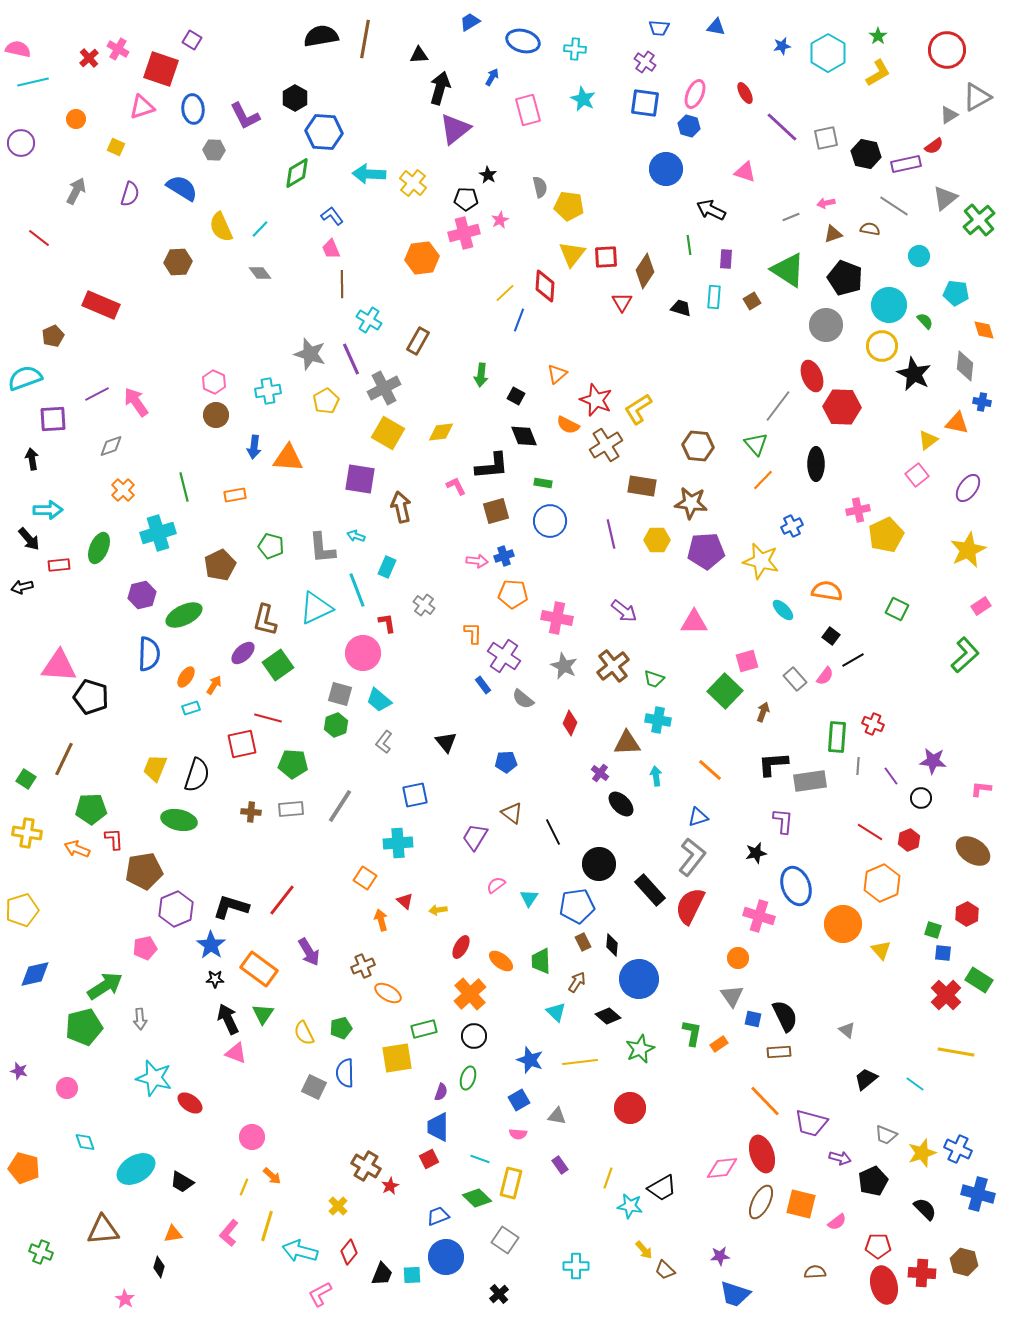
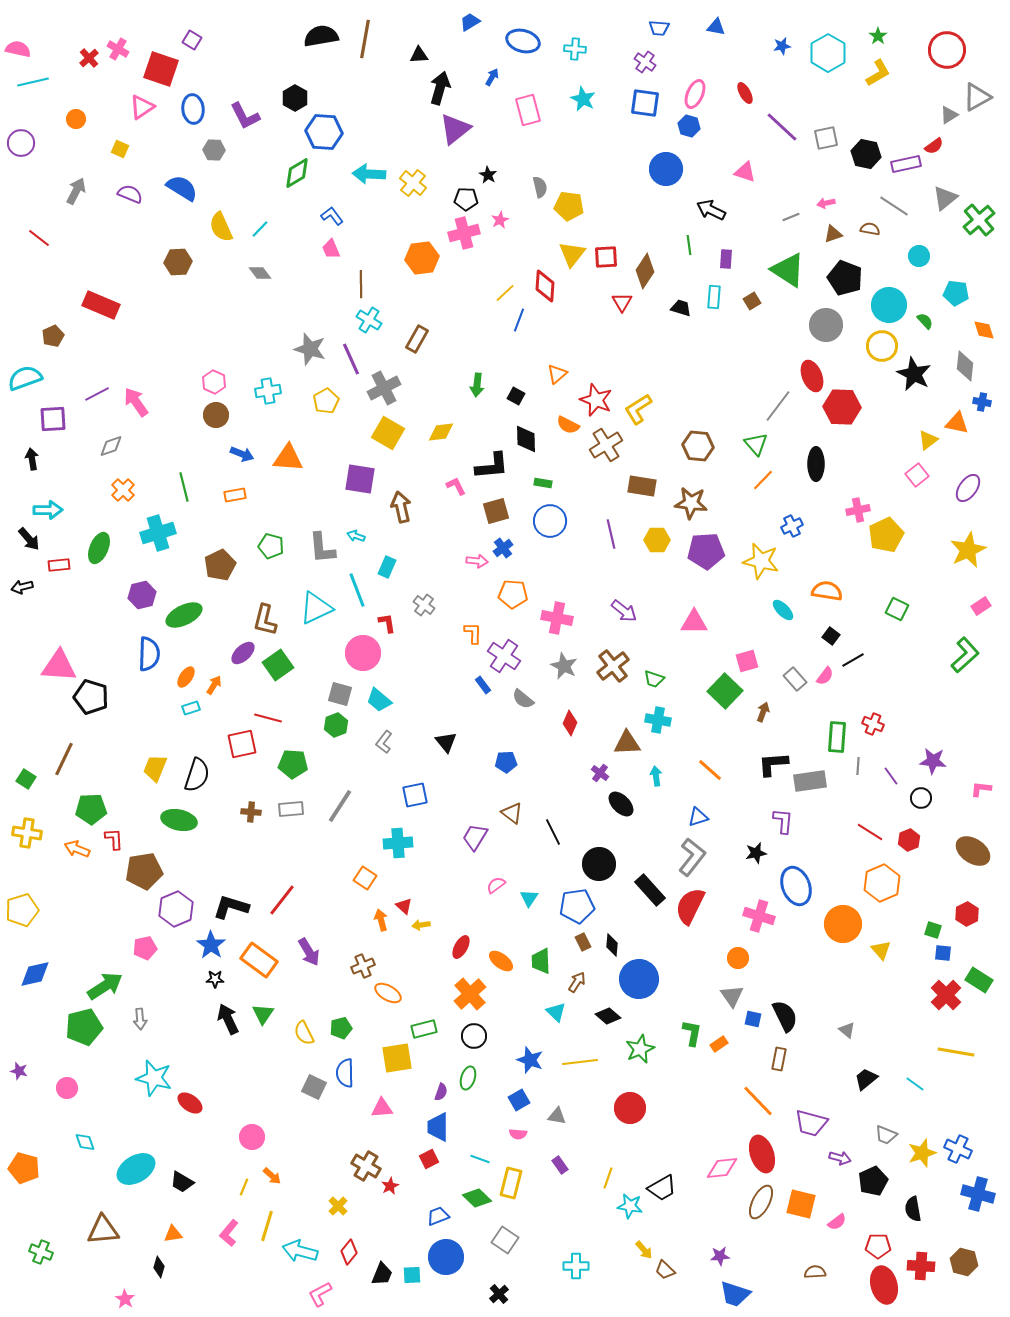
pink triangle at (142, 107): rotated 16 degrees counterclockwise
yellow square at (116, 147): moved 4 px right, 2 px down
purple semicircle at (130, 194): rotated 85 degrees counterclockwise
brown line at (342, 284): moved 19 px right
brown rectangle at (418, 341): moved 1 px left, 2 px up
gray star at (310, 354): moved 5 px up
green arrow at (481, 375): moved 4 px left, 10 px down
black diamond at (524, 436): moved 2 px right, 3 px down; rotated 20 degrees clockwise
blue arrow at (254, 447): moved 12 px left, 7 px down; rotated 75 degrees counterclockwise
blue cross at (504, 556): moved 1 px left, 8 px up; rotated 18 degrees counterclockwise
red triangle at (405, 901): moved 1 px left, 5 px down
yellow arrow at (438, 910): moved 17 px left, 15 px down
orange rectangle at (259, 969): moved 9 px up
brown rectangle at (779, 1052): moved 7 px down; rotated 75 degrees counterclockwise
pink triangle at (236, 1053): moved 146 px right, 55 px down; rotated 25 degrees counterclockwise
orange line at (765, 1101): moved 7 px left
black semicircle at (925, 1209): moved 12 px left; rotated 145 degrees counterclockwise
red cross at (922, 1273): moved 1 px left, 7 px up
